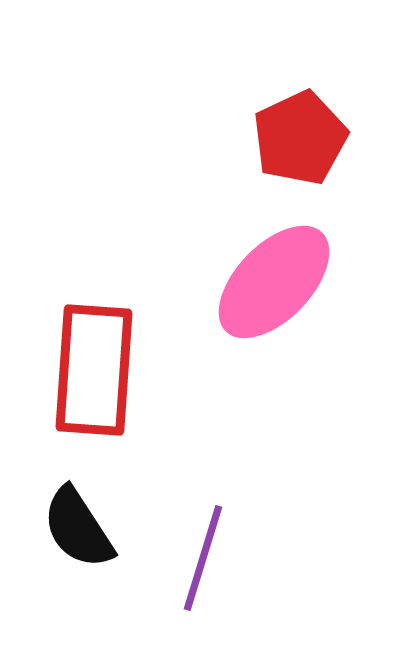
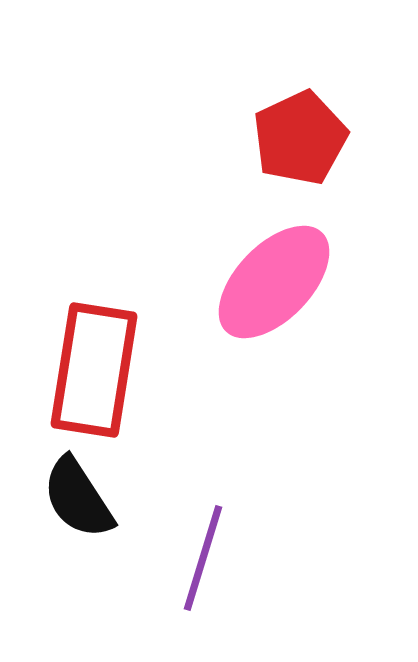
red rectangle: rotated 5 degrees clockwise
black semicircle: moved 30 px up
